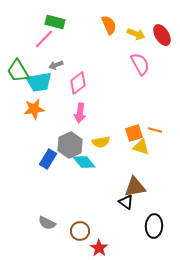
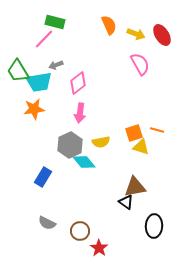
orange line: moved 2 px right
blue rectangle: moved 5 px left, 18 px down
